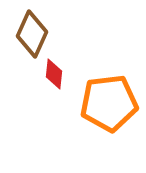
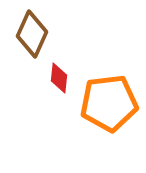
red diamond: moved 5 px right, 4 px down
